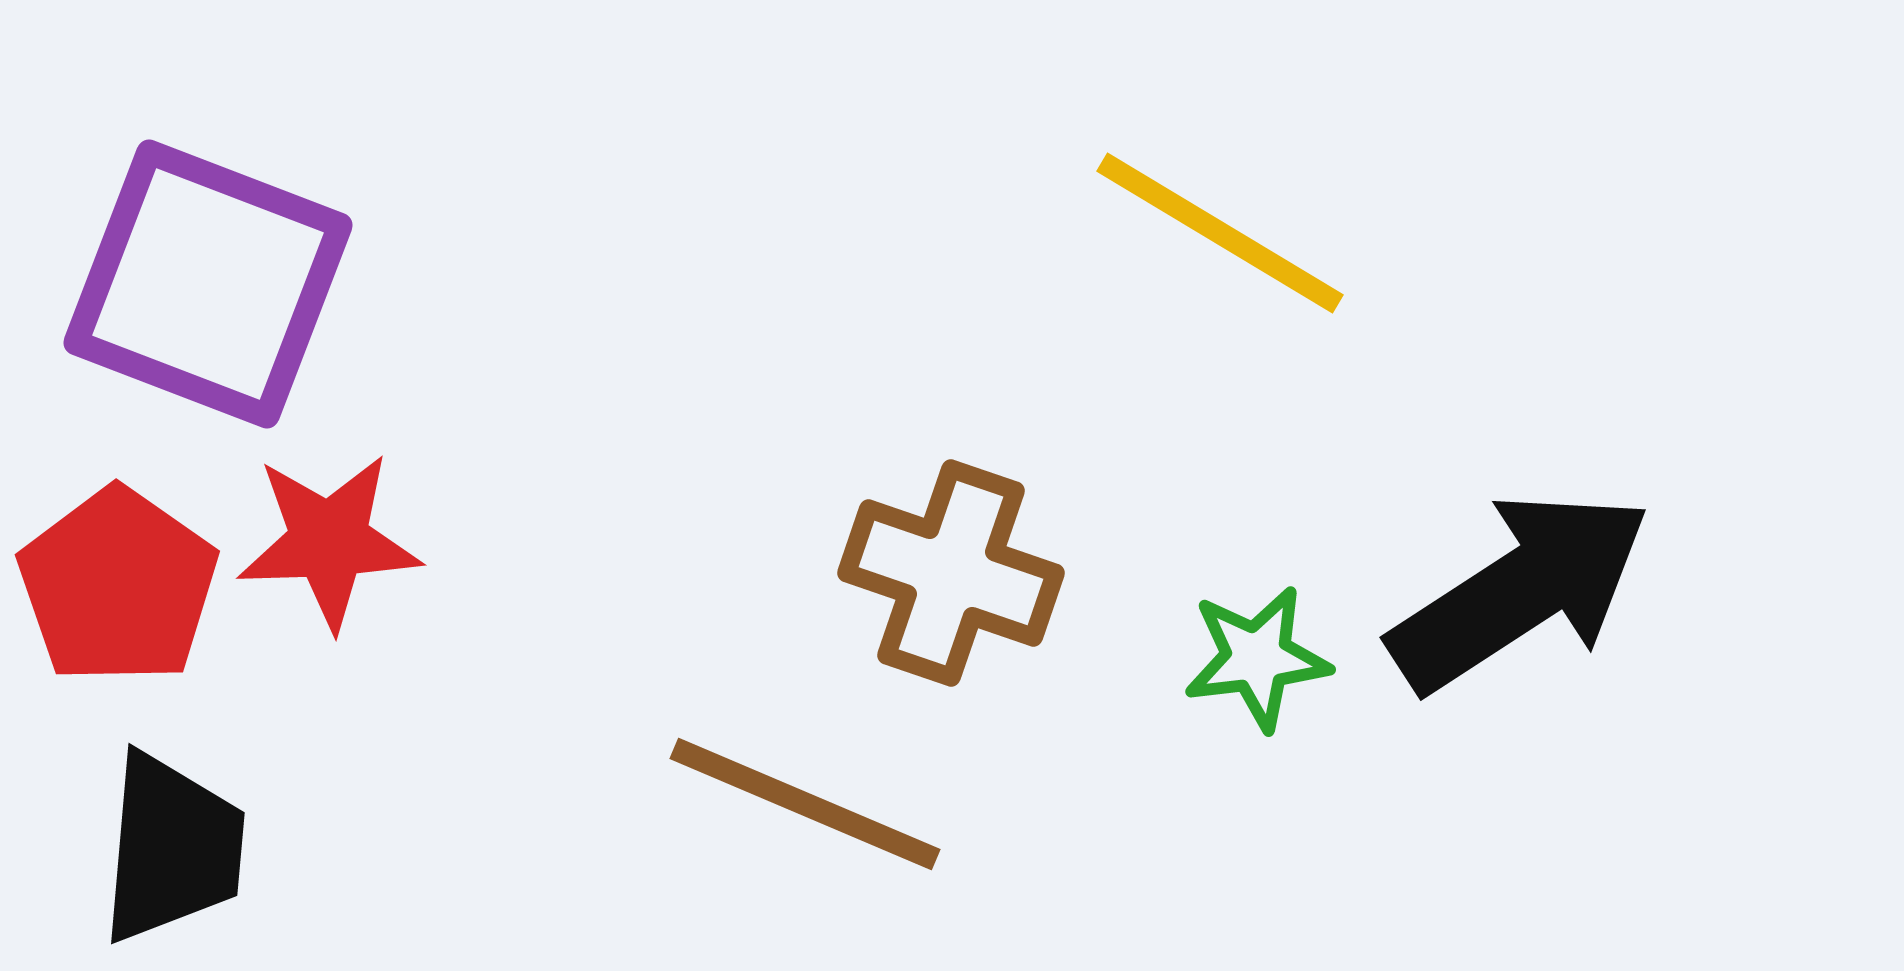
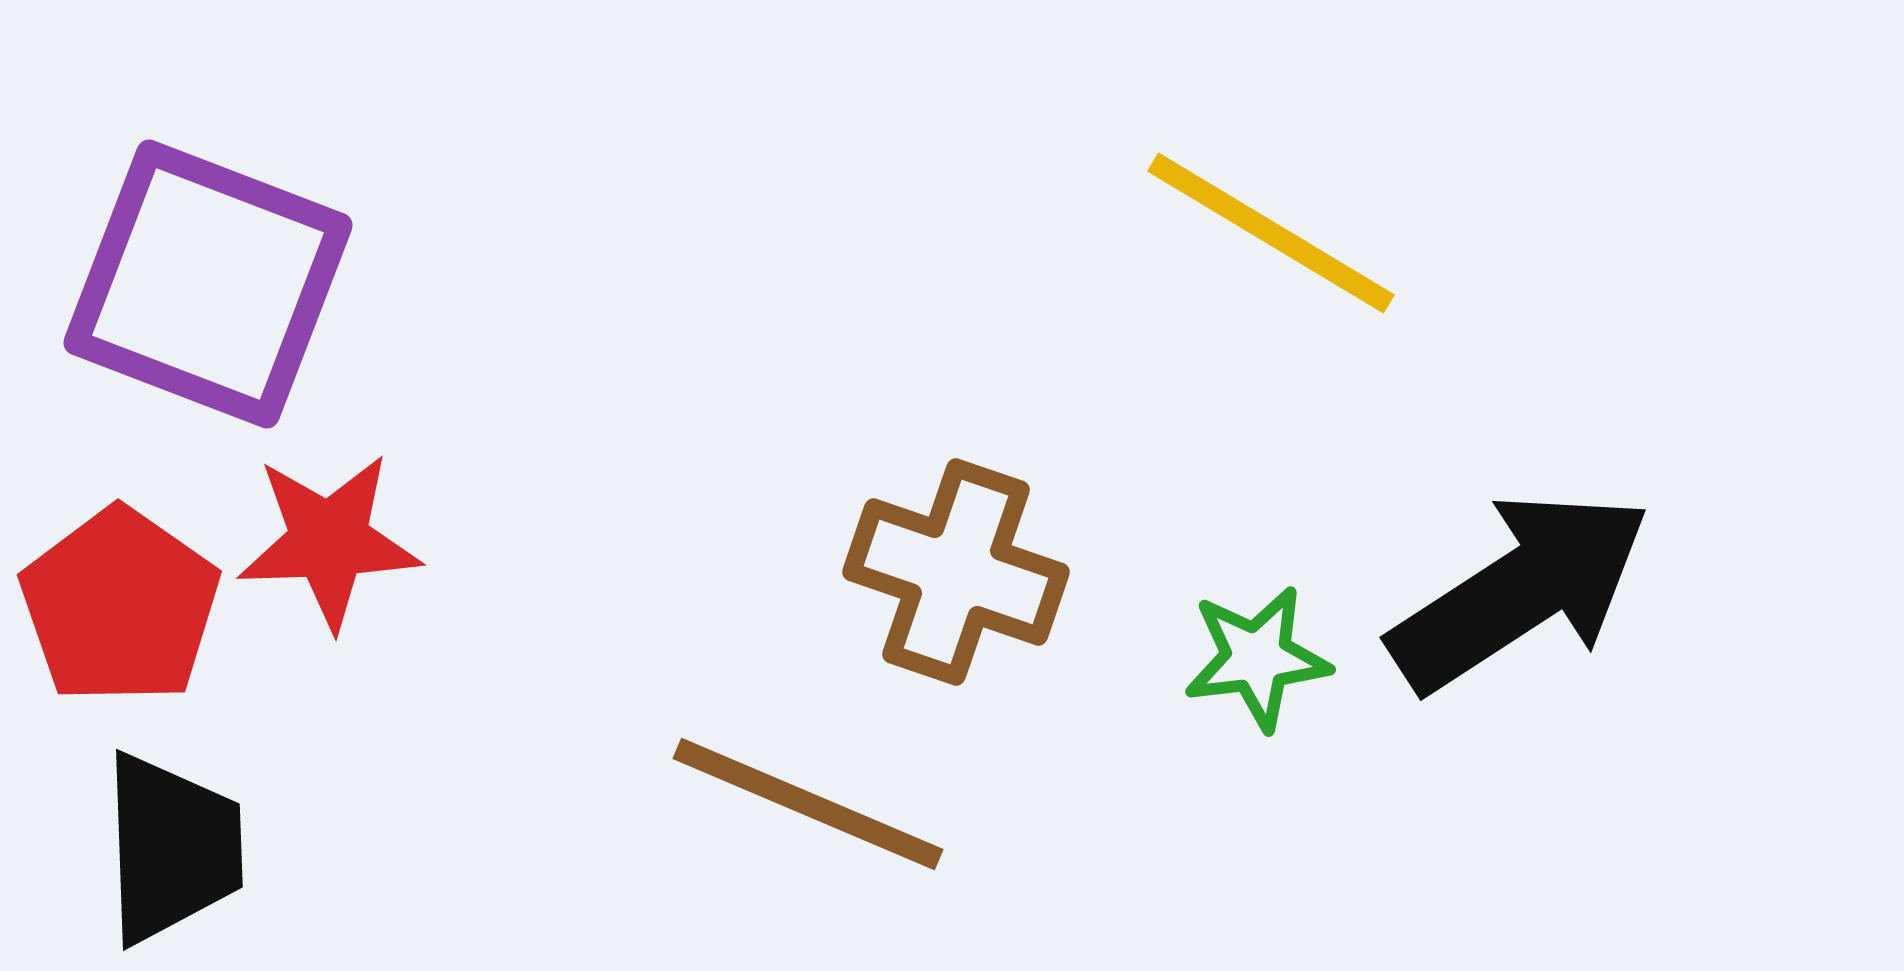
yellow line: moved 51 px right
brown cross: moved 5 px right, 1 px up
red pentagon: moved 2 px right, 20 px down
brown line: moved 3 px right
black trapezoid: rotated 7 degrees counterclockwise
